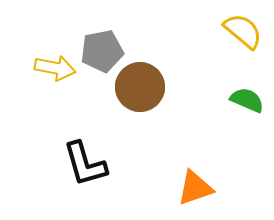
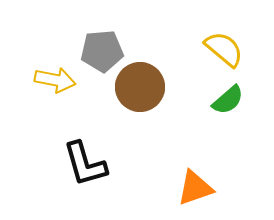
yellow semicircle: moved 19 px left, 18 px down
gray pentagon: rotated 6 degrees clockwise
yellow arrow: moved 12 px down
green semicircle: moved 19 px left; rotated 116 degrees clockwise
